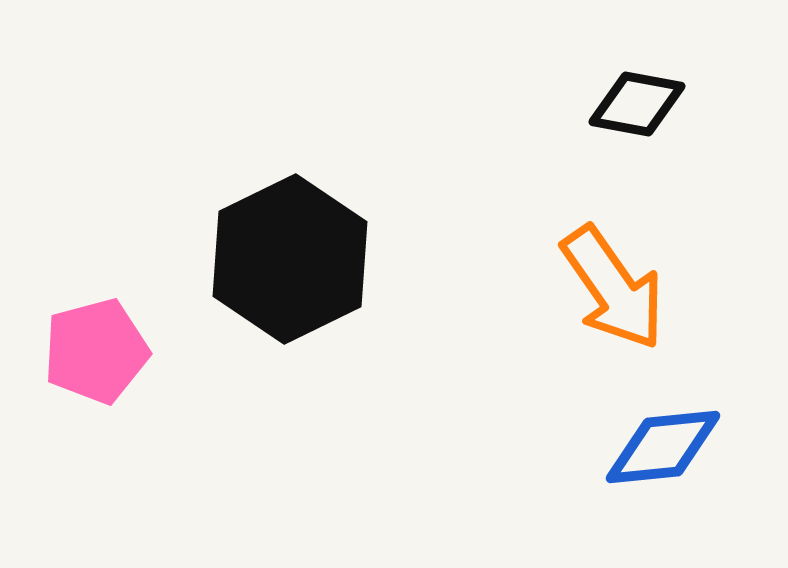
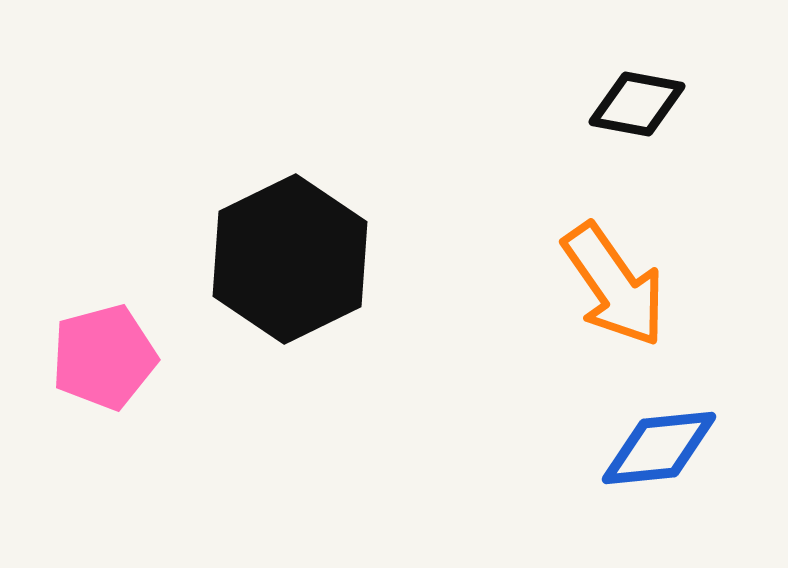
orange arrow: moved 1 px right, 3 px up
pink pentagon: moved 8 px right, 6 px down
blue diamond: moved 4 px left, 1 px down
